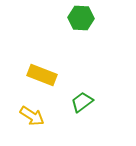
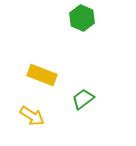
green hexagon: moved 1 px right; rotated 20 degrees clockwise
green trapezoid: moved 1 px right, 3 px up
